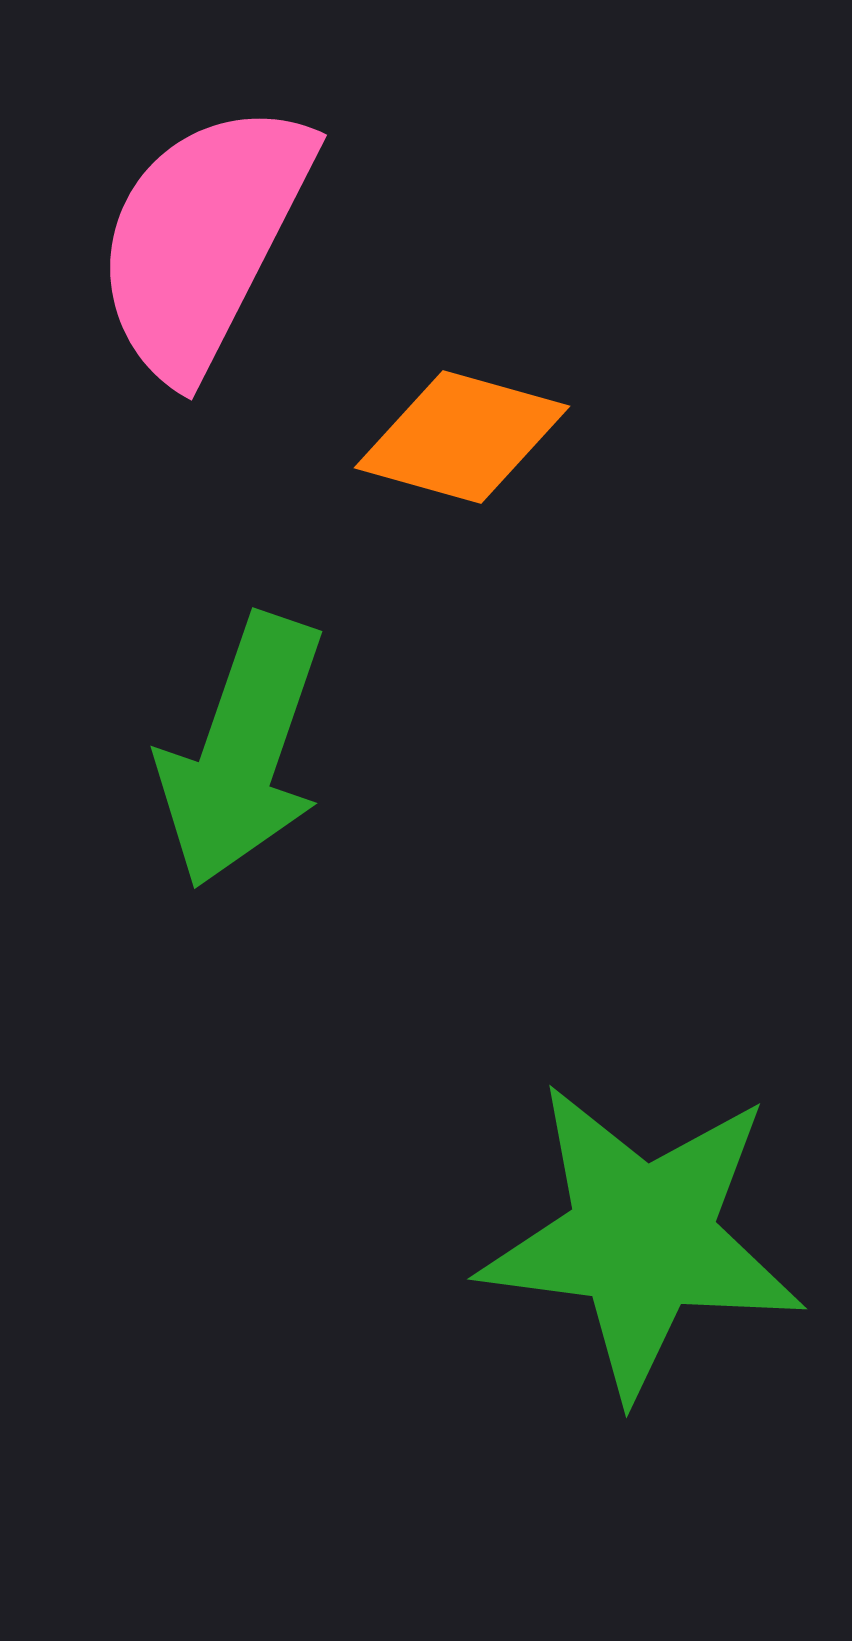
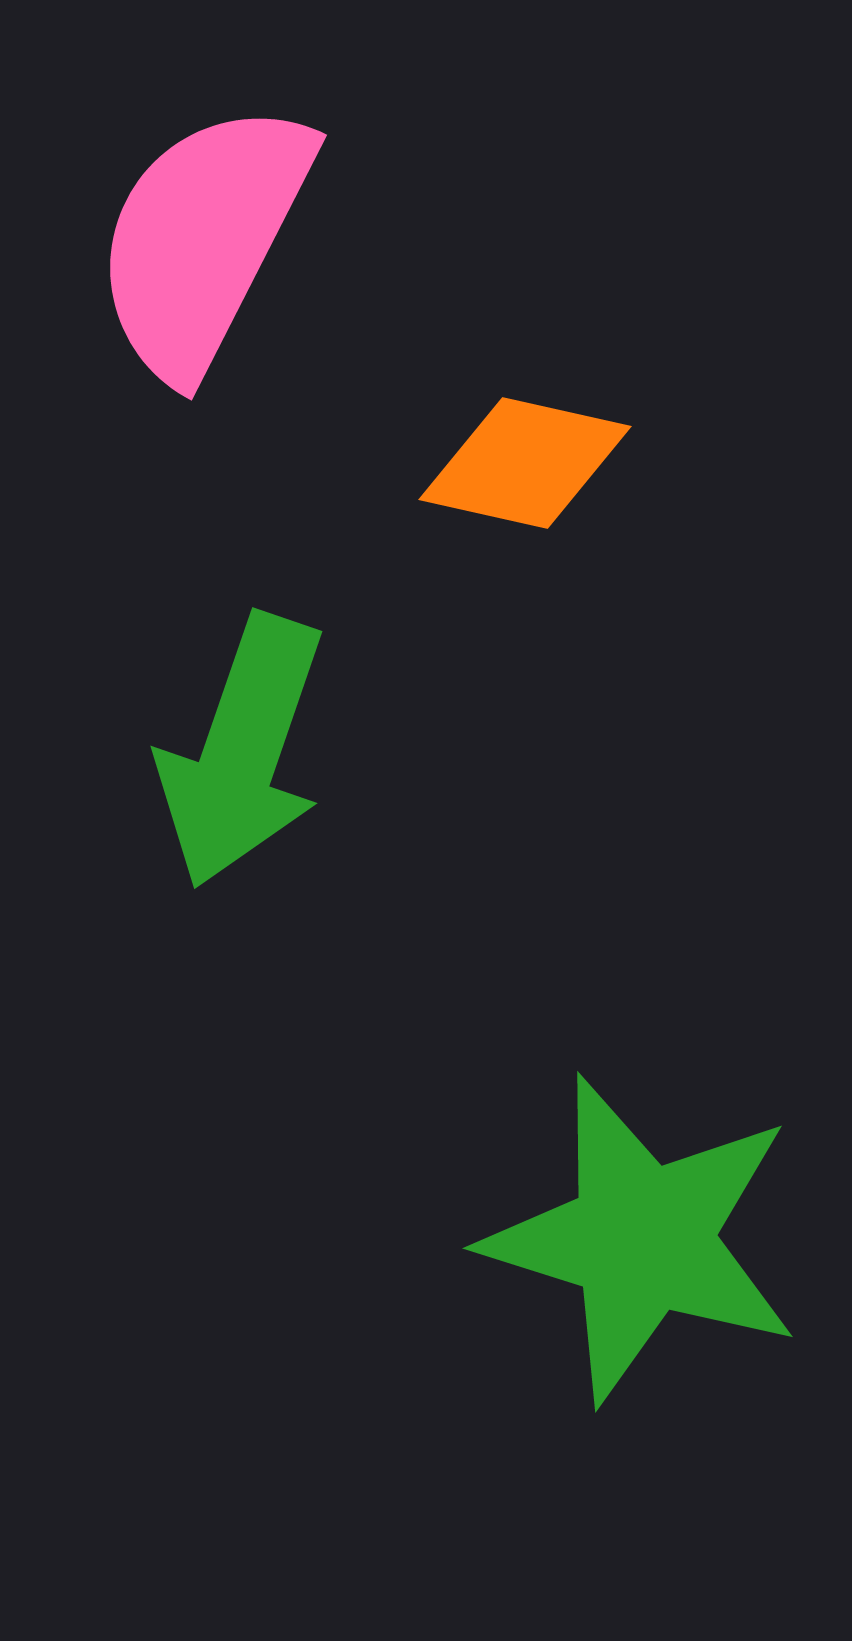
orange diamond: moved 63 px right, 26 px down; rotated 3 degrees counterclockwise
green star: rotated 10 degrees clockwise
